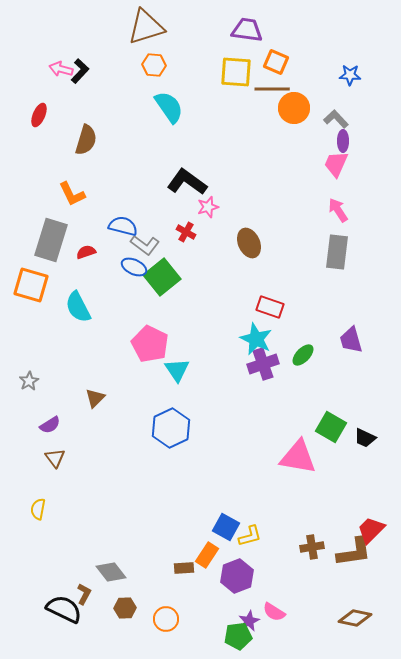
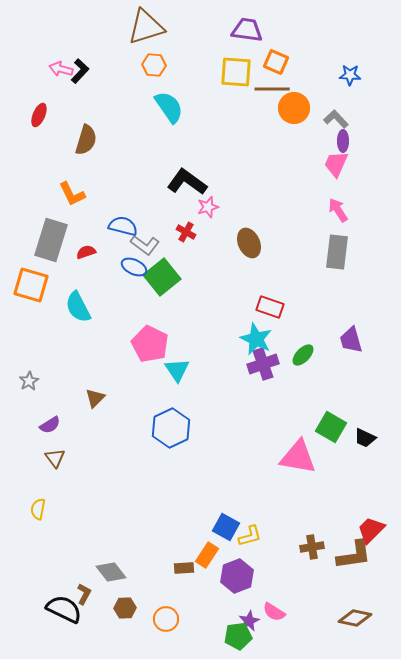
brown L-shape at (354, 552): moved 3 px down
